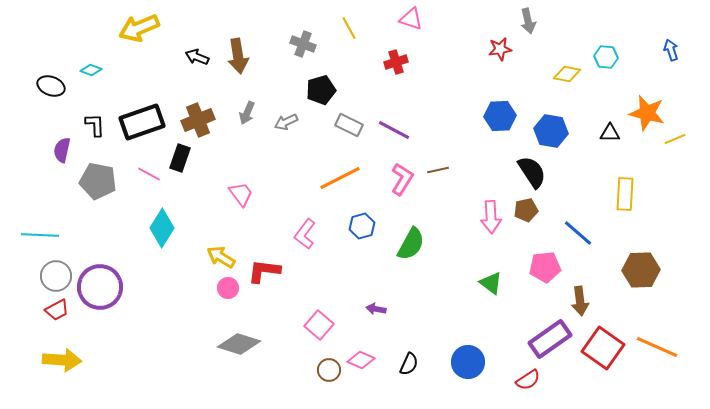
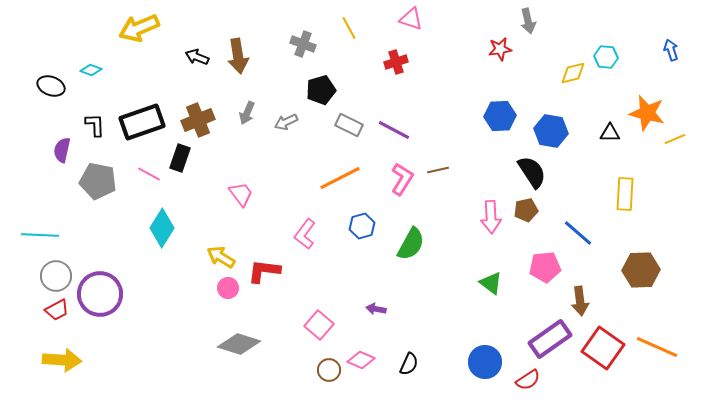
yellow diamond at (567, 74): moved 6 px right, 1 px up; rotated 24 degrees counterclockwise
purple circle at (100, 287): moved 7 px down
blue circle at (468, 362): moved 17 px right
